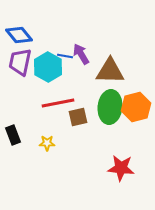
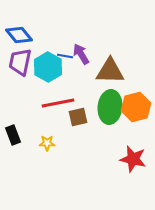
red star: moved 12 px right, 9 px up; rotated 8 degrees clockwise
